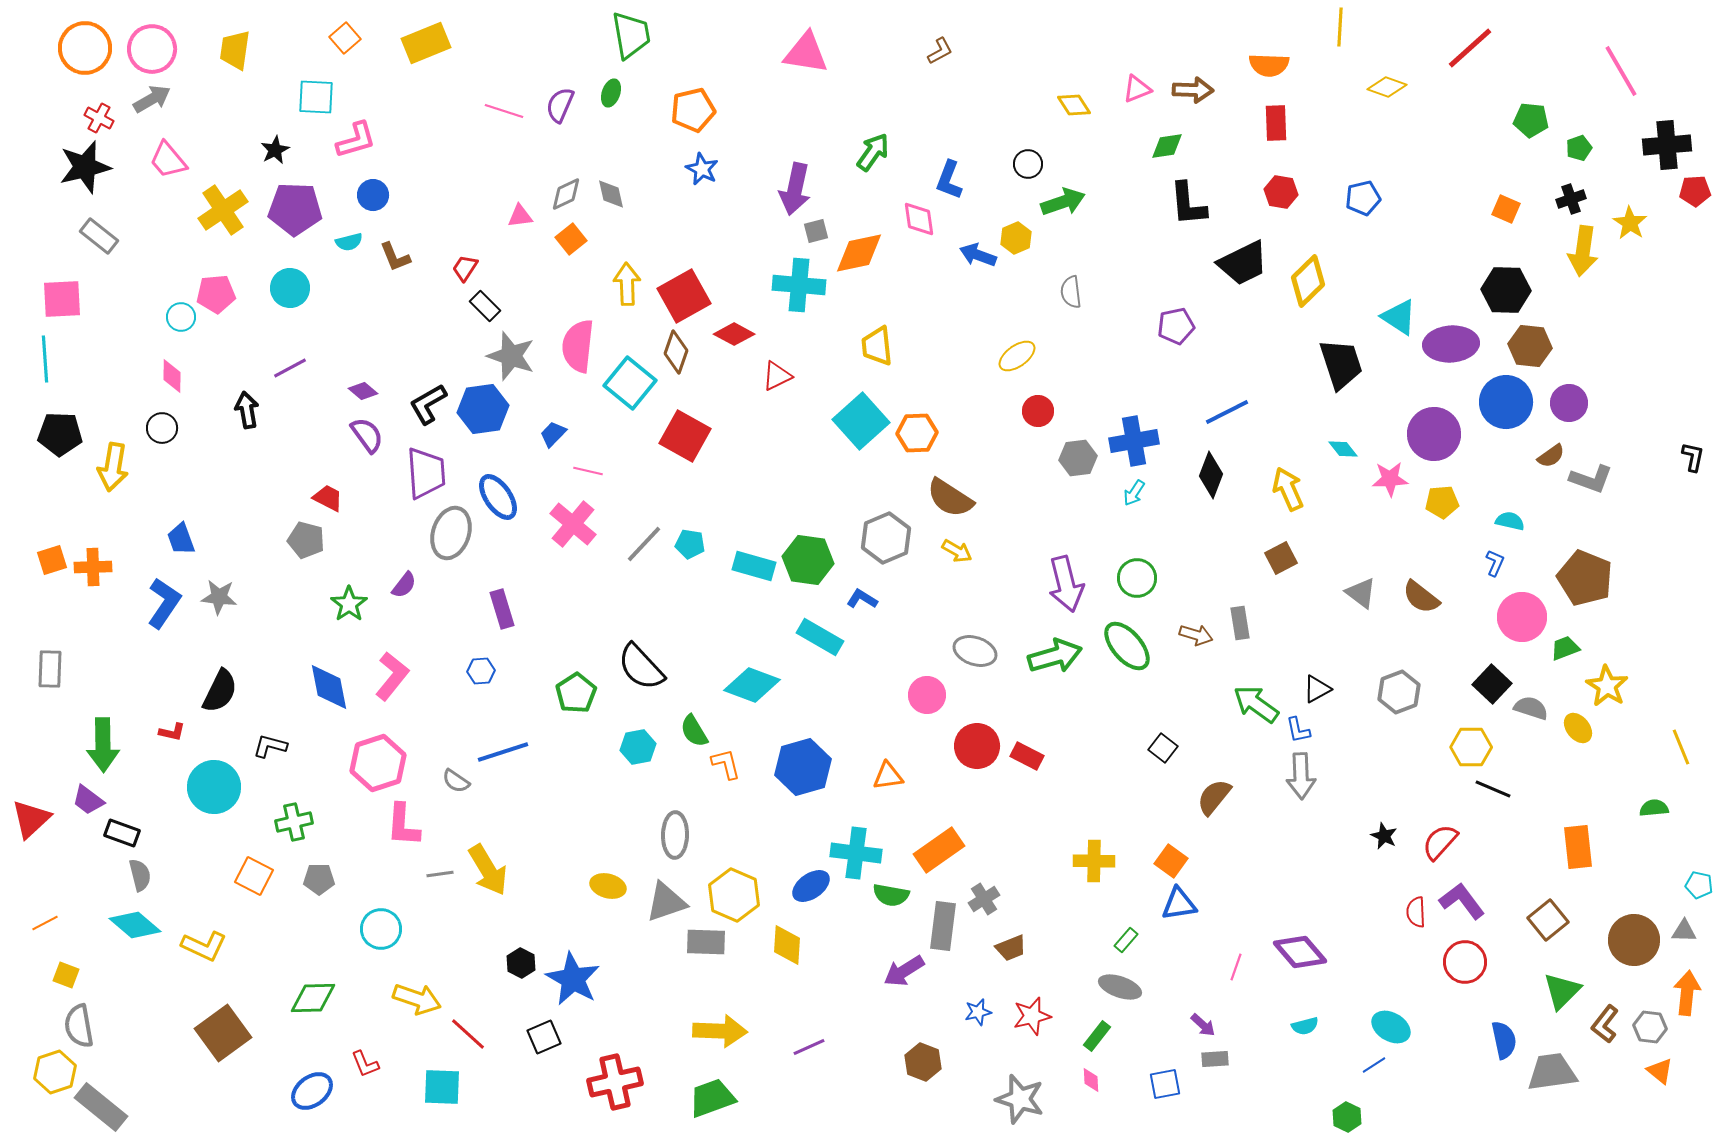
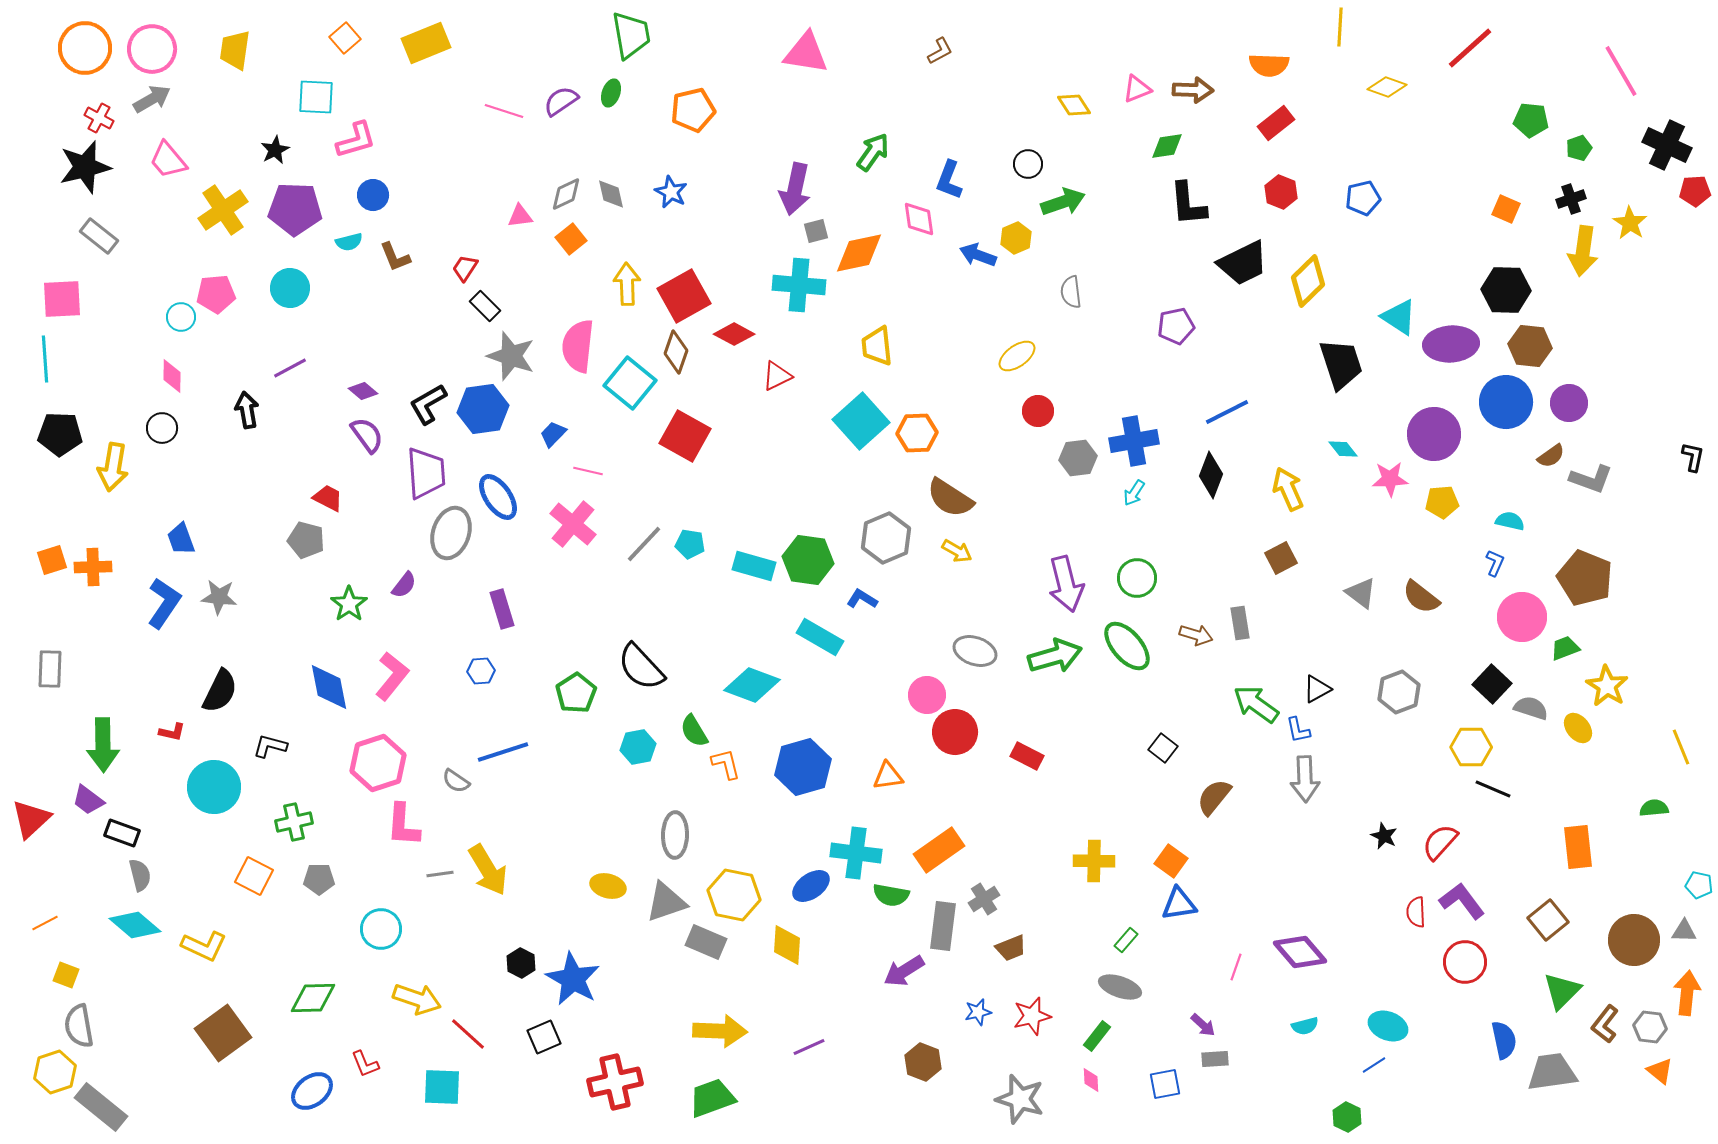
purple semicircle at (560, 105): moved 1 px right, 4 px up; rotated 33 degrees clockwise
red rectangle at (1276, 123): rotated 54 degrees clockwise
black cross at (1667, 145): rotated 30 degrees clockwise
blue star at (702, 169): moved 31 px left, 23 px down
red hexagon at (1281, 192): rotated 12 degrees clockwise
red circle at (977, 746): moved 22 px left, 14 px up
gray arrow at (1301, 776): moved 4 px right, 3 px down
yellow hexagon at (734, 895): rotated 12 degrees counterclockwise
gray rectangle at (706, 942): rotated 21 degrees clockwise
cyan ellipse at (1391, 1027): moved 3 px left, 1 px up; rotated 9 degrees counterclockwise
